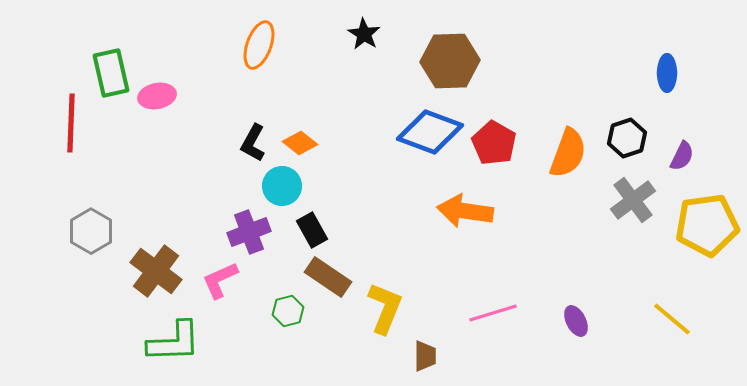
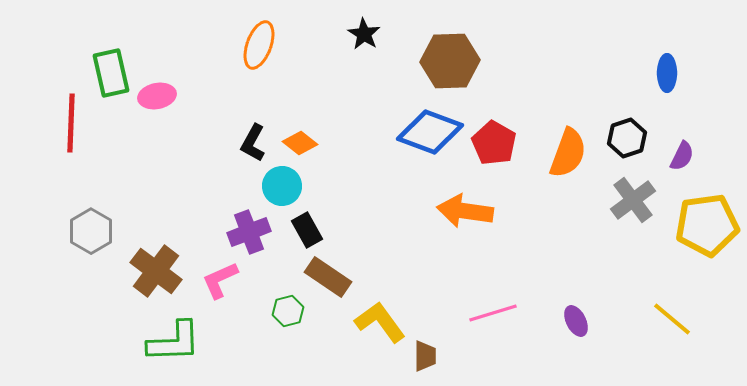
black rectangle: moved 5 px left
yellow L-shape: moved 5 px left, 14 px down; rotated 58 degrees counterclockwise
